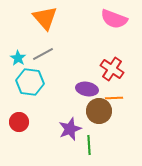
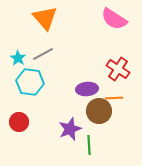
pink semicircle: rotated 12 degrees clockwise
red cross: moved 6 px right
purple ellipse: rotated 15 degrees counterclockwise
